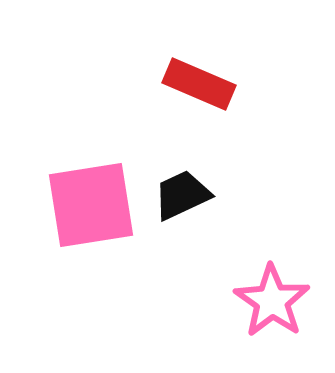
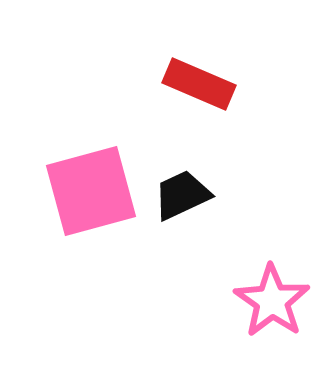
pink square: moved 14 px up; rotated 6 degrees counterclockwise
